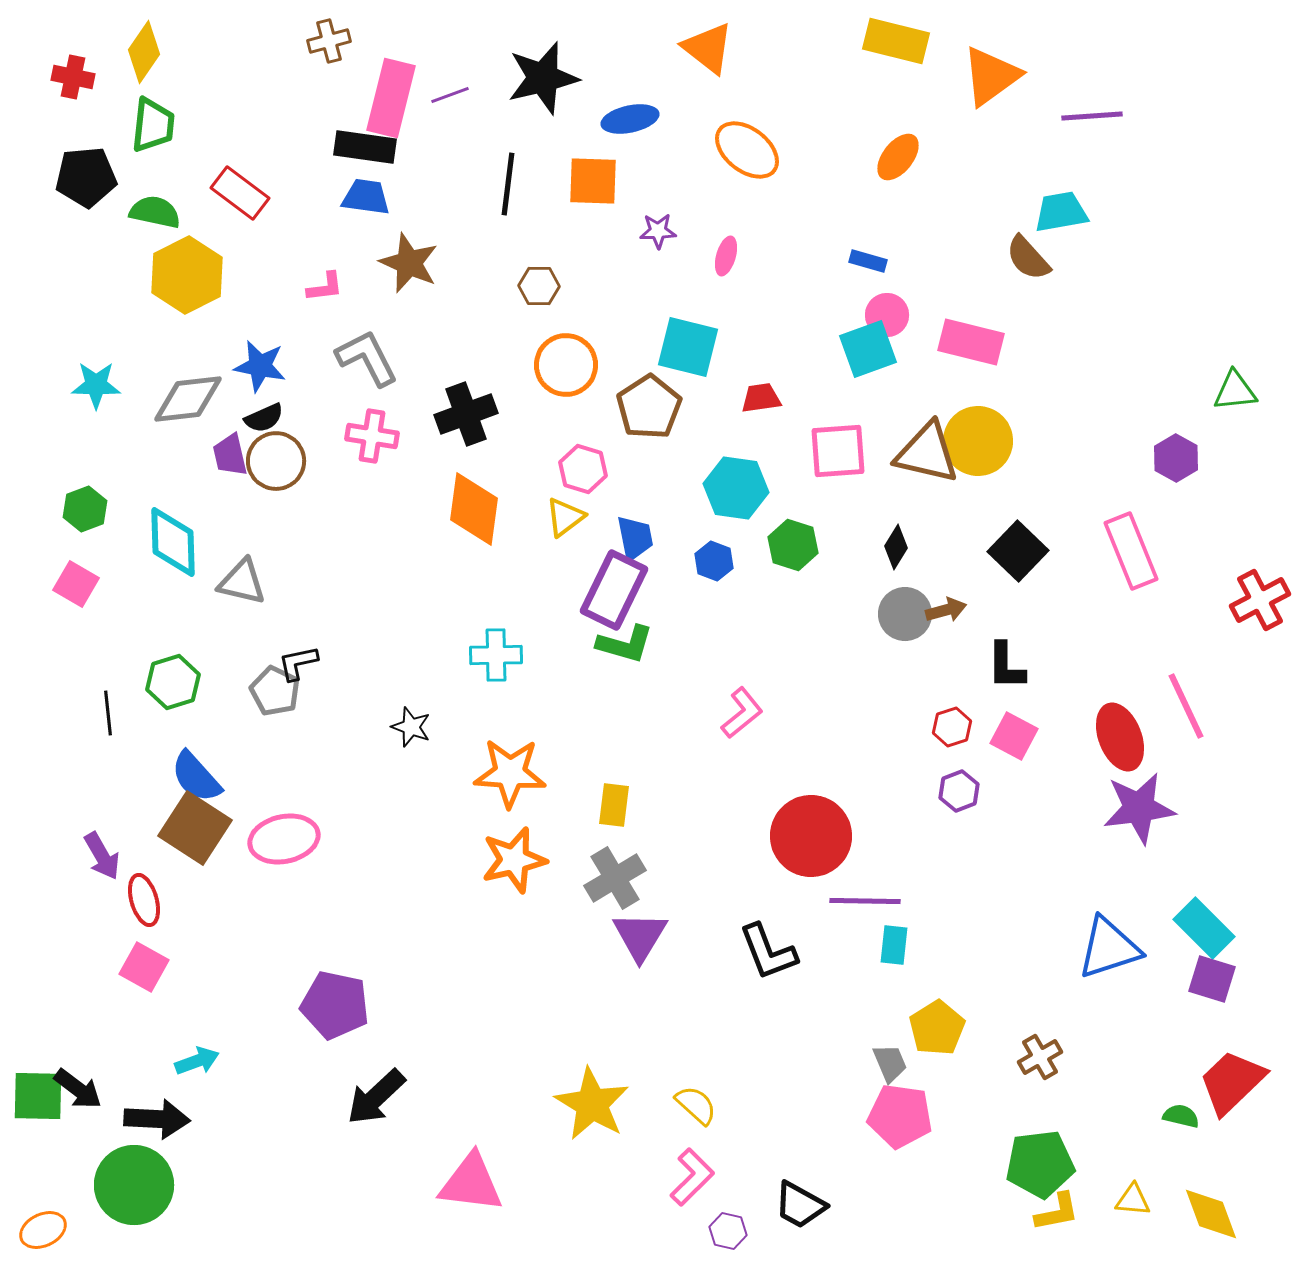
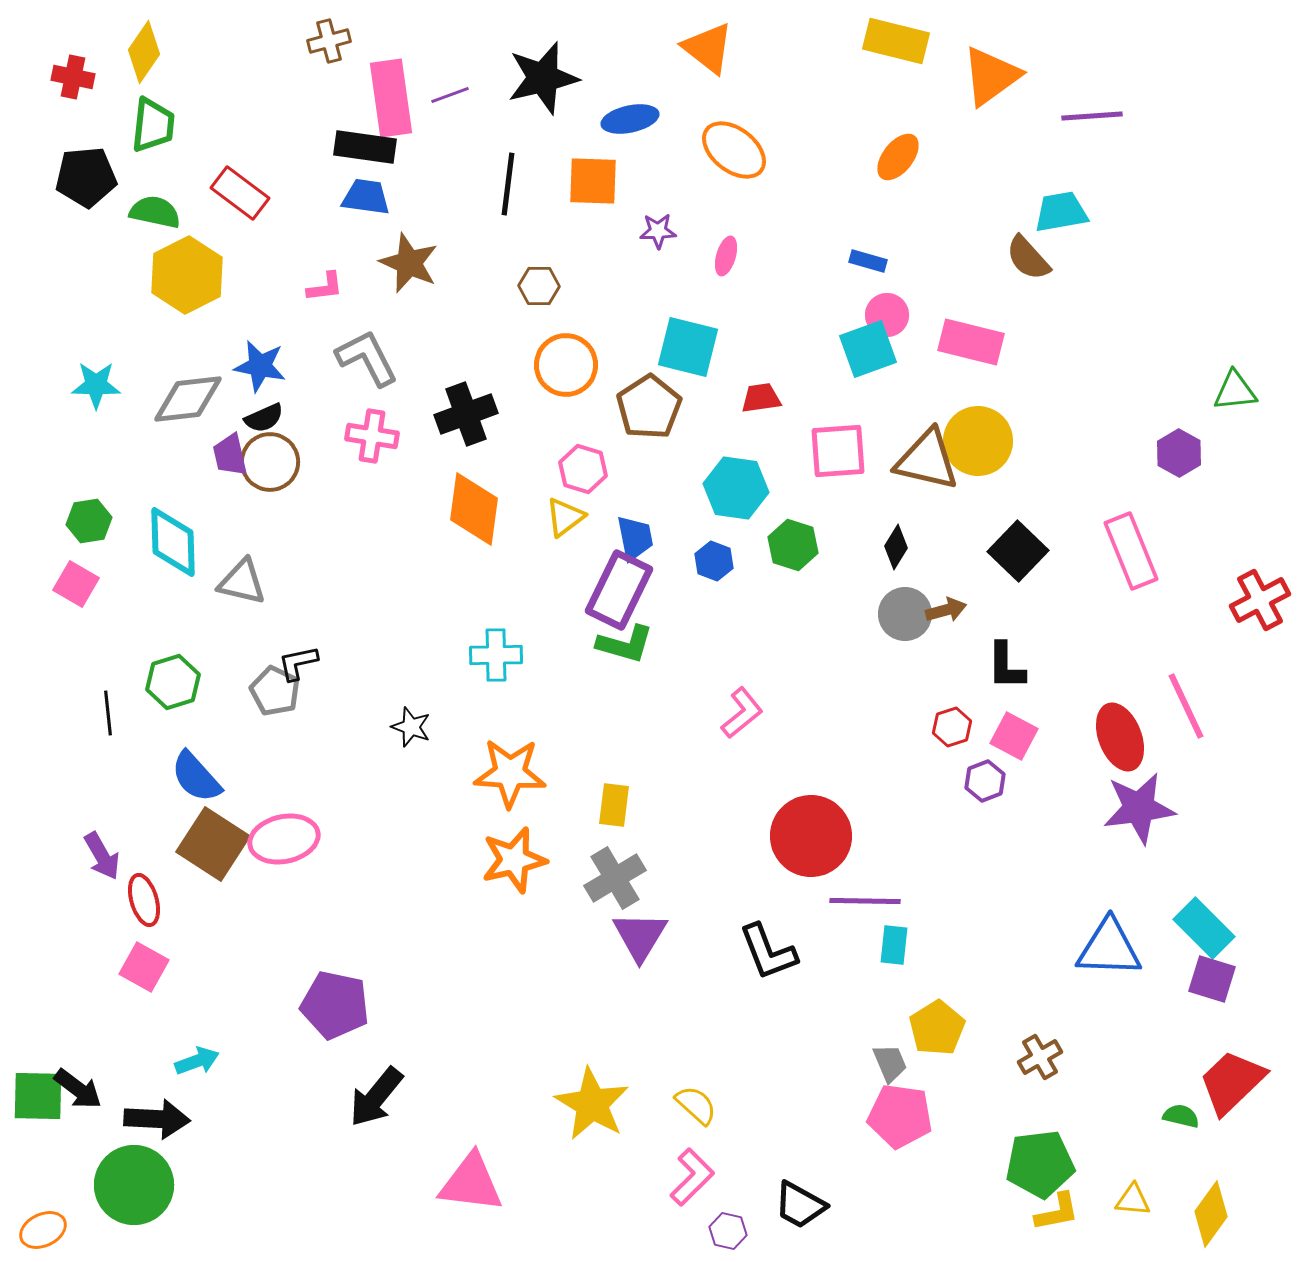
pink rectangle at (391, 98): rotated 22 degrees counterclockwise
orange ellipse at (747, 150): moved 13 px left
brown triangle at (927, 453): moved 7 px down
purple hexagon at (1176, 458): moved 3 px right, 5 px up
brown circle at (276, 461): moved 6 px left, 1 px down
green hexagon at (85, 509): moved 4 px right, 12 px down; rotated 12 degrees clockwise
purple rectangle at (614, 590): moved 5 px right
purple hexagon at (959, 791): moved 26 px right, 10 px up
brown square at (195, 828): moved 18 px right, 16 px down
blue triangle at (1109, 948): rotated 20 degrees clockwise
black arrow at (376, 1097): rotated 8 degrees counterclockwise
yellow diamond at (1211, 1214): rotated 56 degrees clockwise
